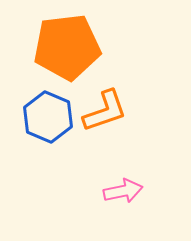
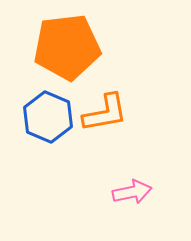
orange L-shape: moved 2 px down; rotated 9 degrees clockwise
pink arrow: moved 9 px right, 1 px down
